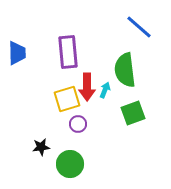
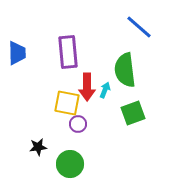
yellow square: moved 4 px down; rotated 28 degrees clockwise
black star: moved 3 px left
